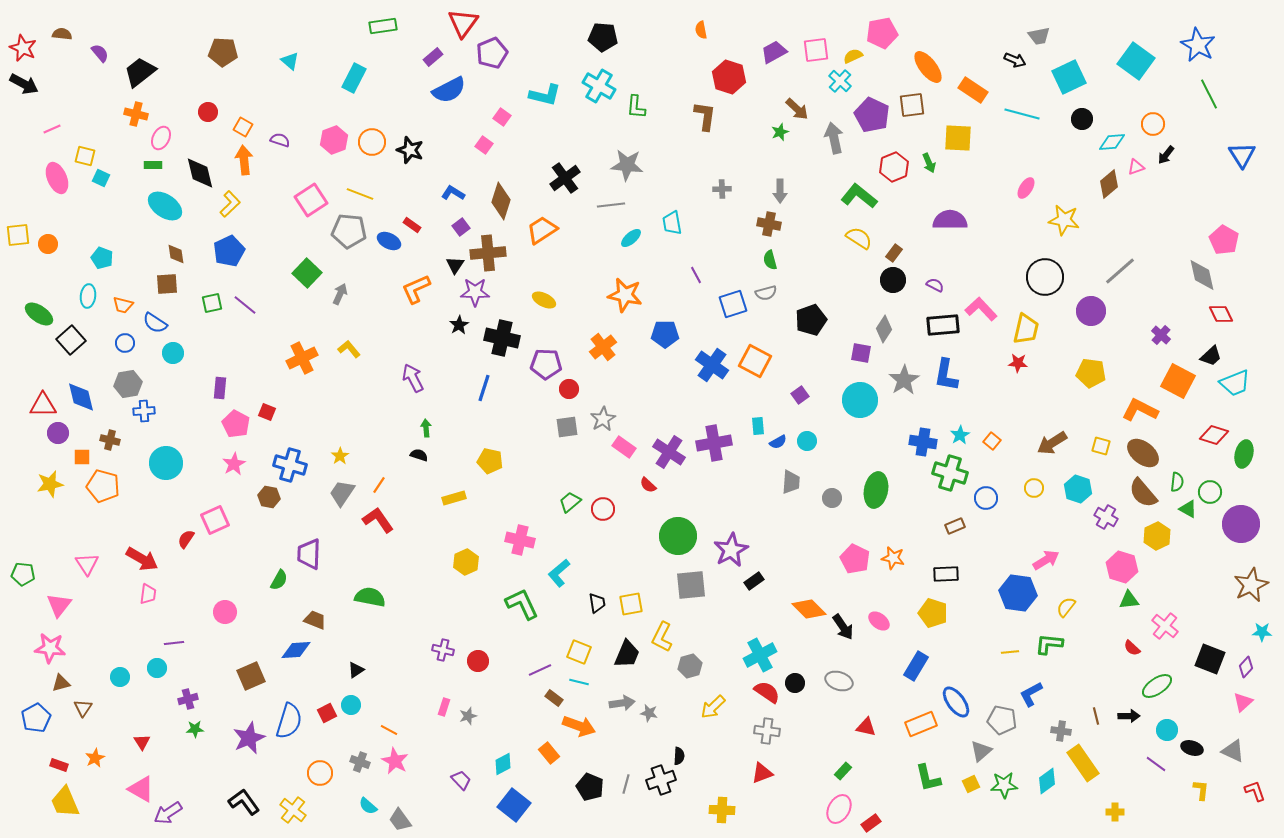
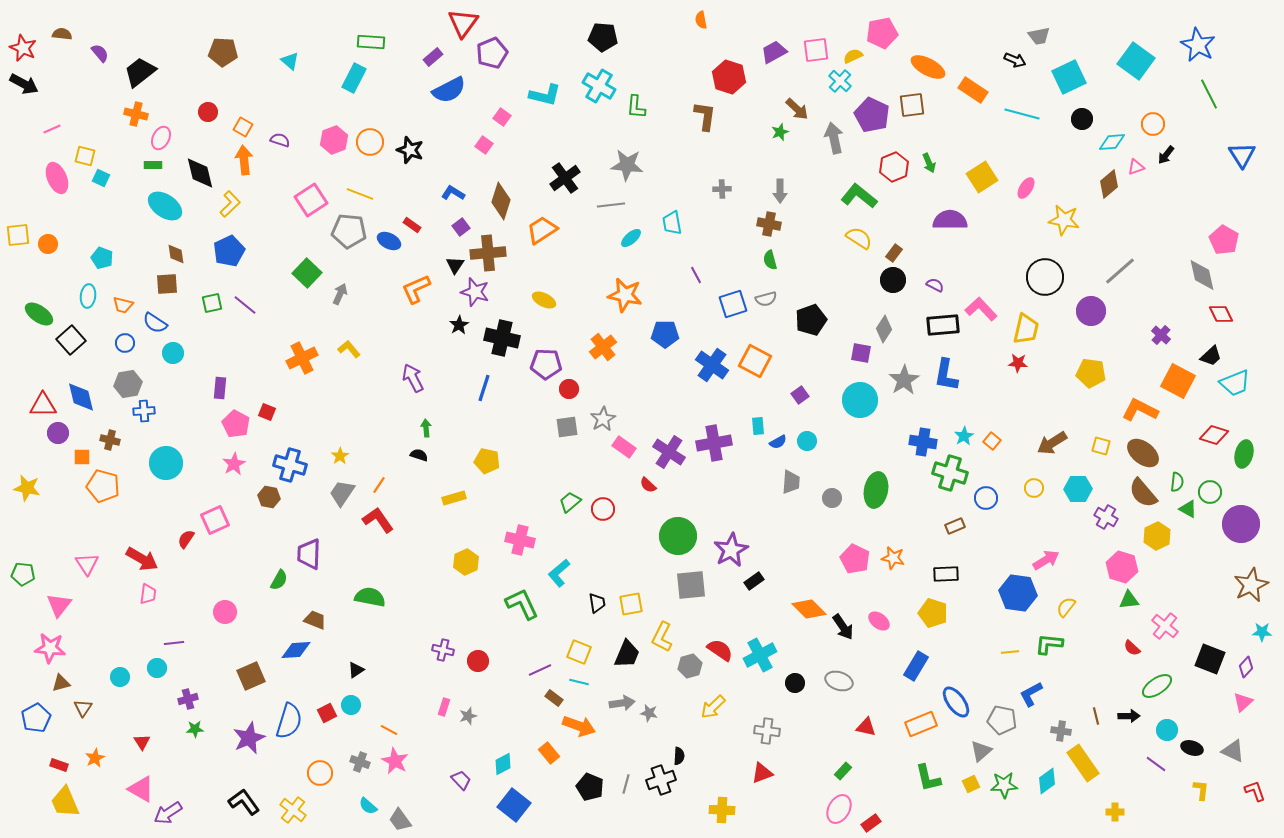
green rectangle at (383, 26): moved 12 px left, 16 px down; rotated 12 degrees clockwise
orange semicircle at (701, 30): moved 10 px up
orange ellipse at (928, 67): rotated 24 degrees counterclockwise
yellow square at (958, 138): moved 24 px right, 39 px down; rotated 36 degrees counterclockwise
orange circle at (372, 142): moved 2 px left
purple star at (475, 292): rotated 16 degrees clockwise
gray semicircle at (766, 293): moved 6 px down
cyan star at (960, 435): moved 4 px right, 1 px down
yellow pentagon at (490, 461): moved 3 px left
yellow star at (50, 484): moved 23 px left, 4 px down; rotated 24 degrees clockwise
cyan hexagon at (1078, 489): rotated 20 degrees counterclockwise
red semicircle at (767, 692): moved 47 px left, 42 px up
